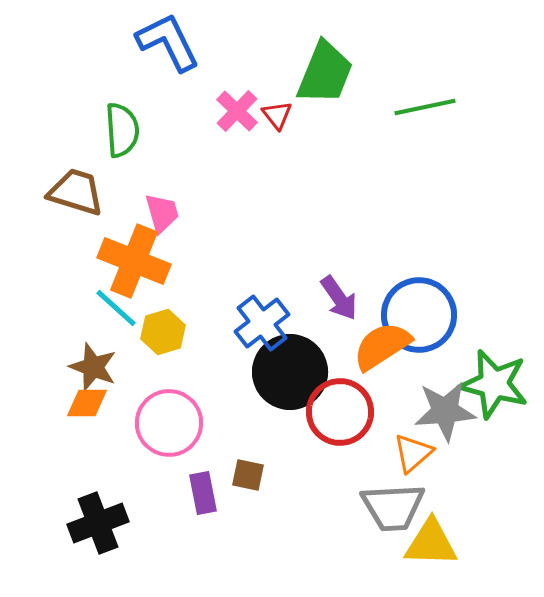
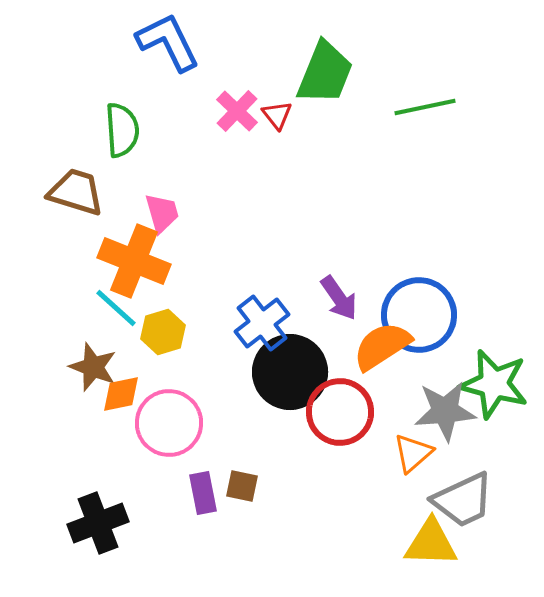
orange diamond: moved 34 px right, 9 px up; rotated 12 degrees counterclockwise
brown square: moved 6 px left, 11 px down
gray trapezoid: moved 70 px right, 7 px up; rotated 22 degrees counterclockwise
